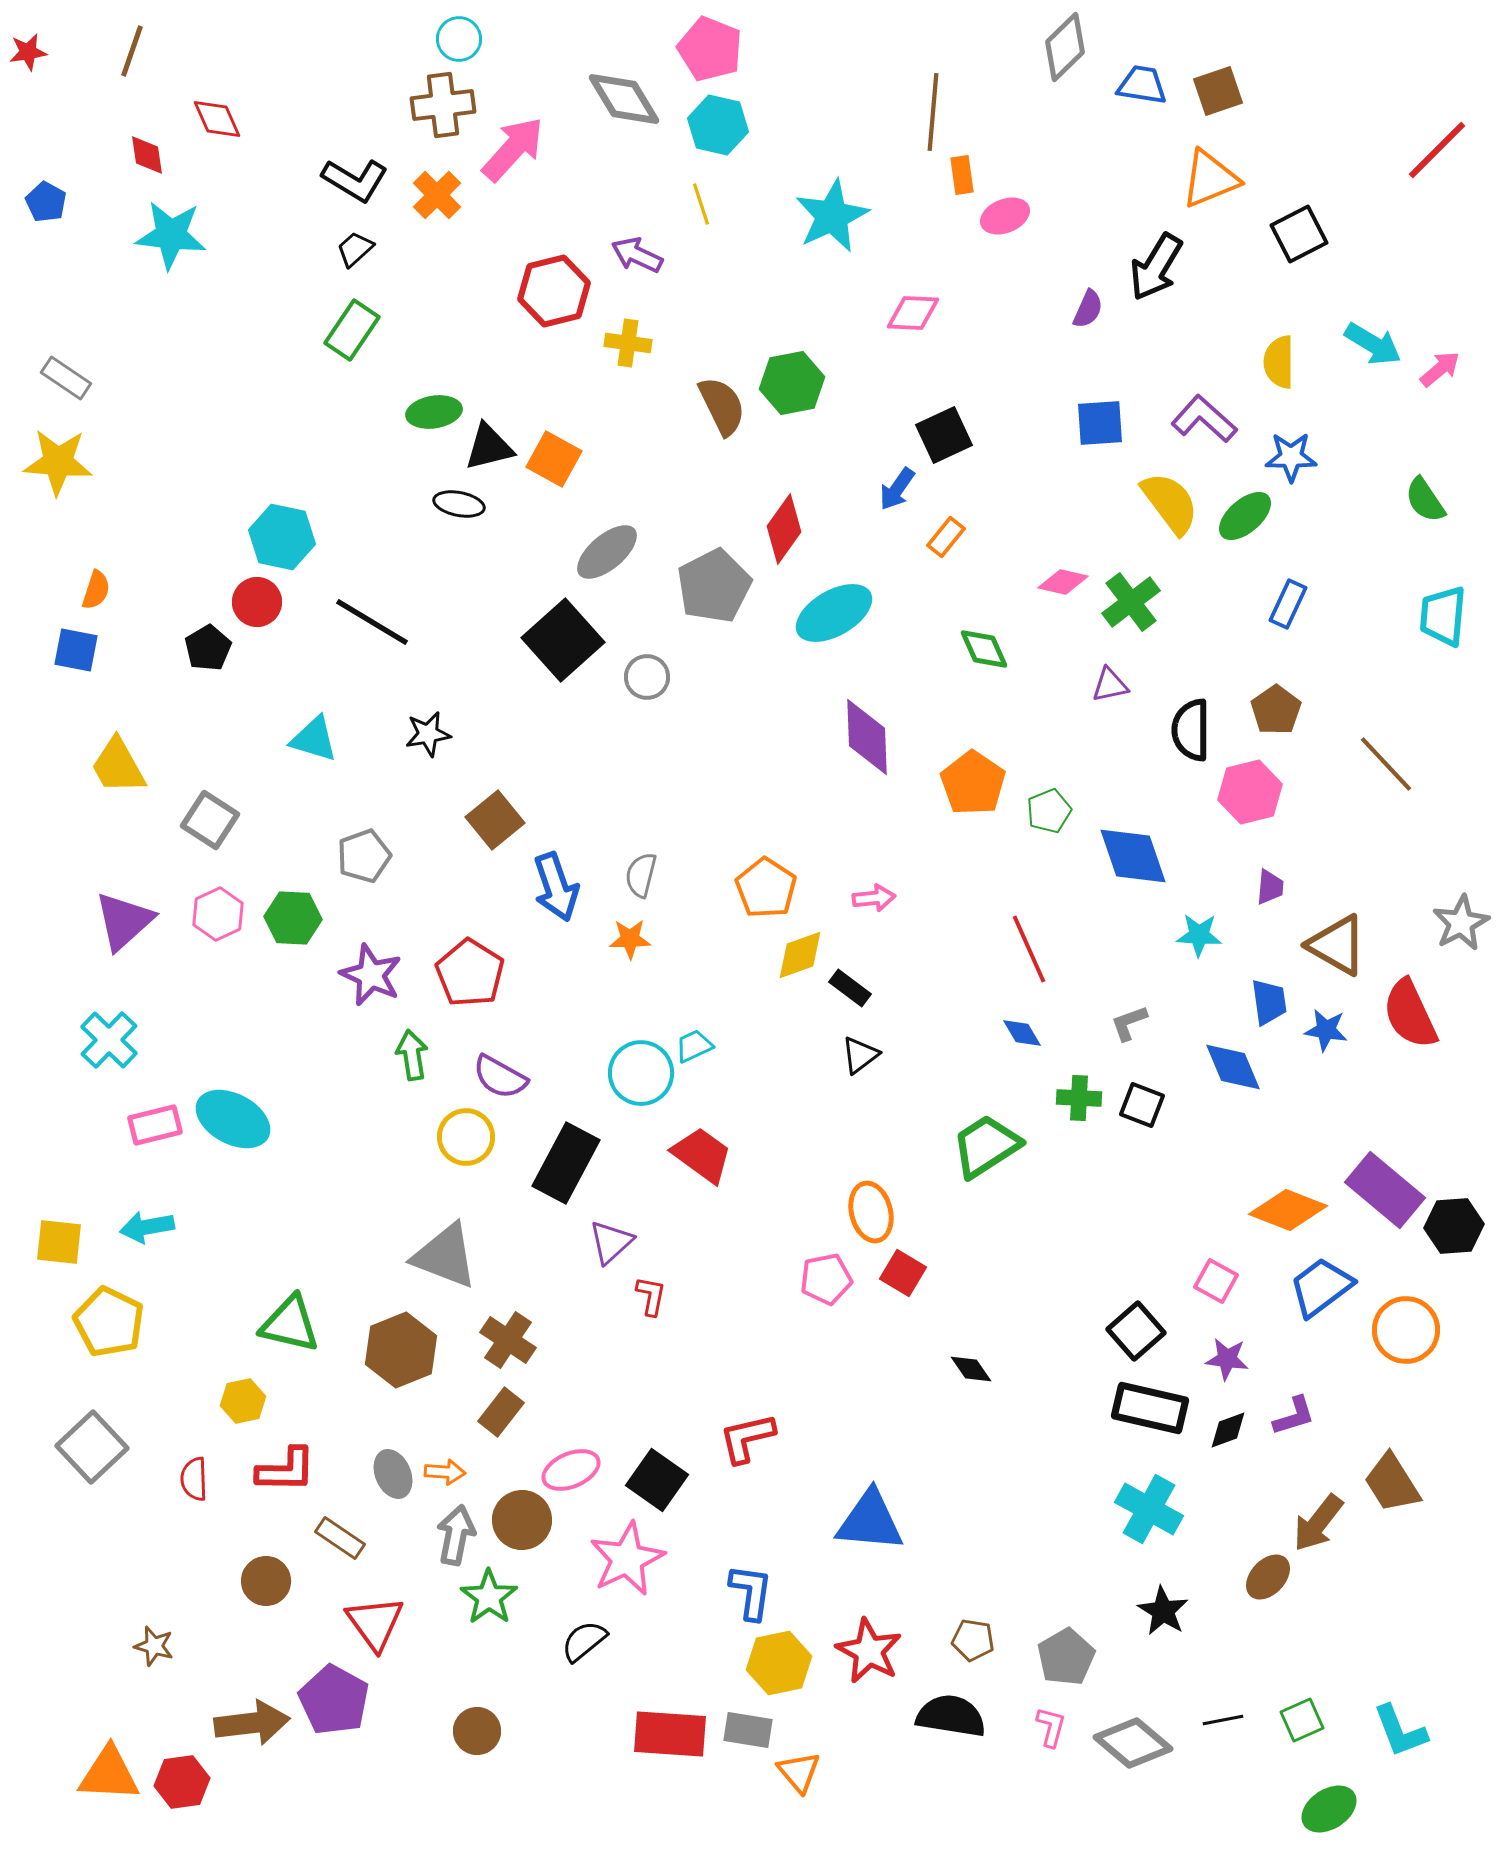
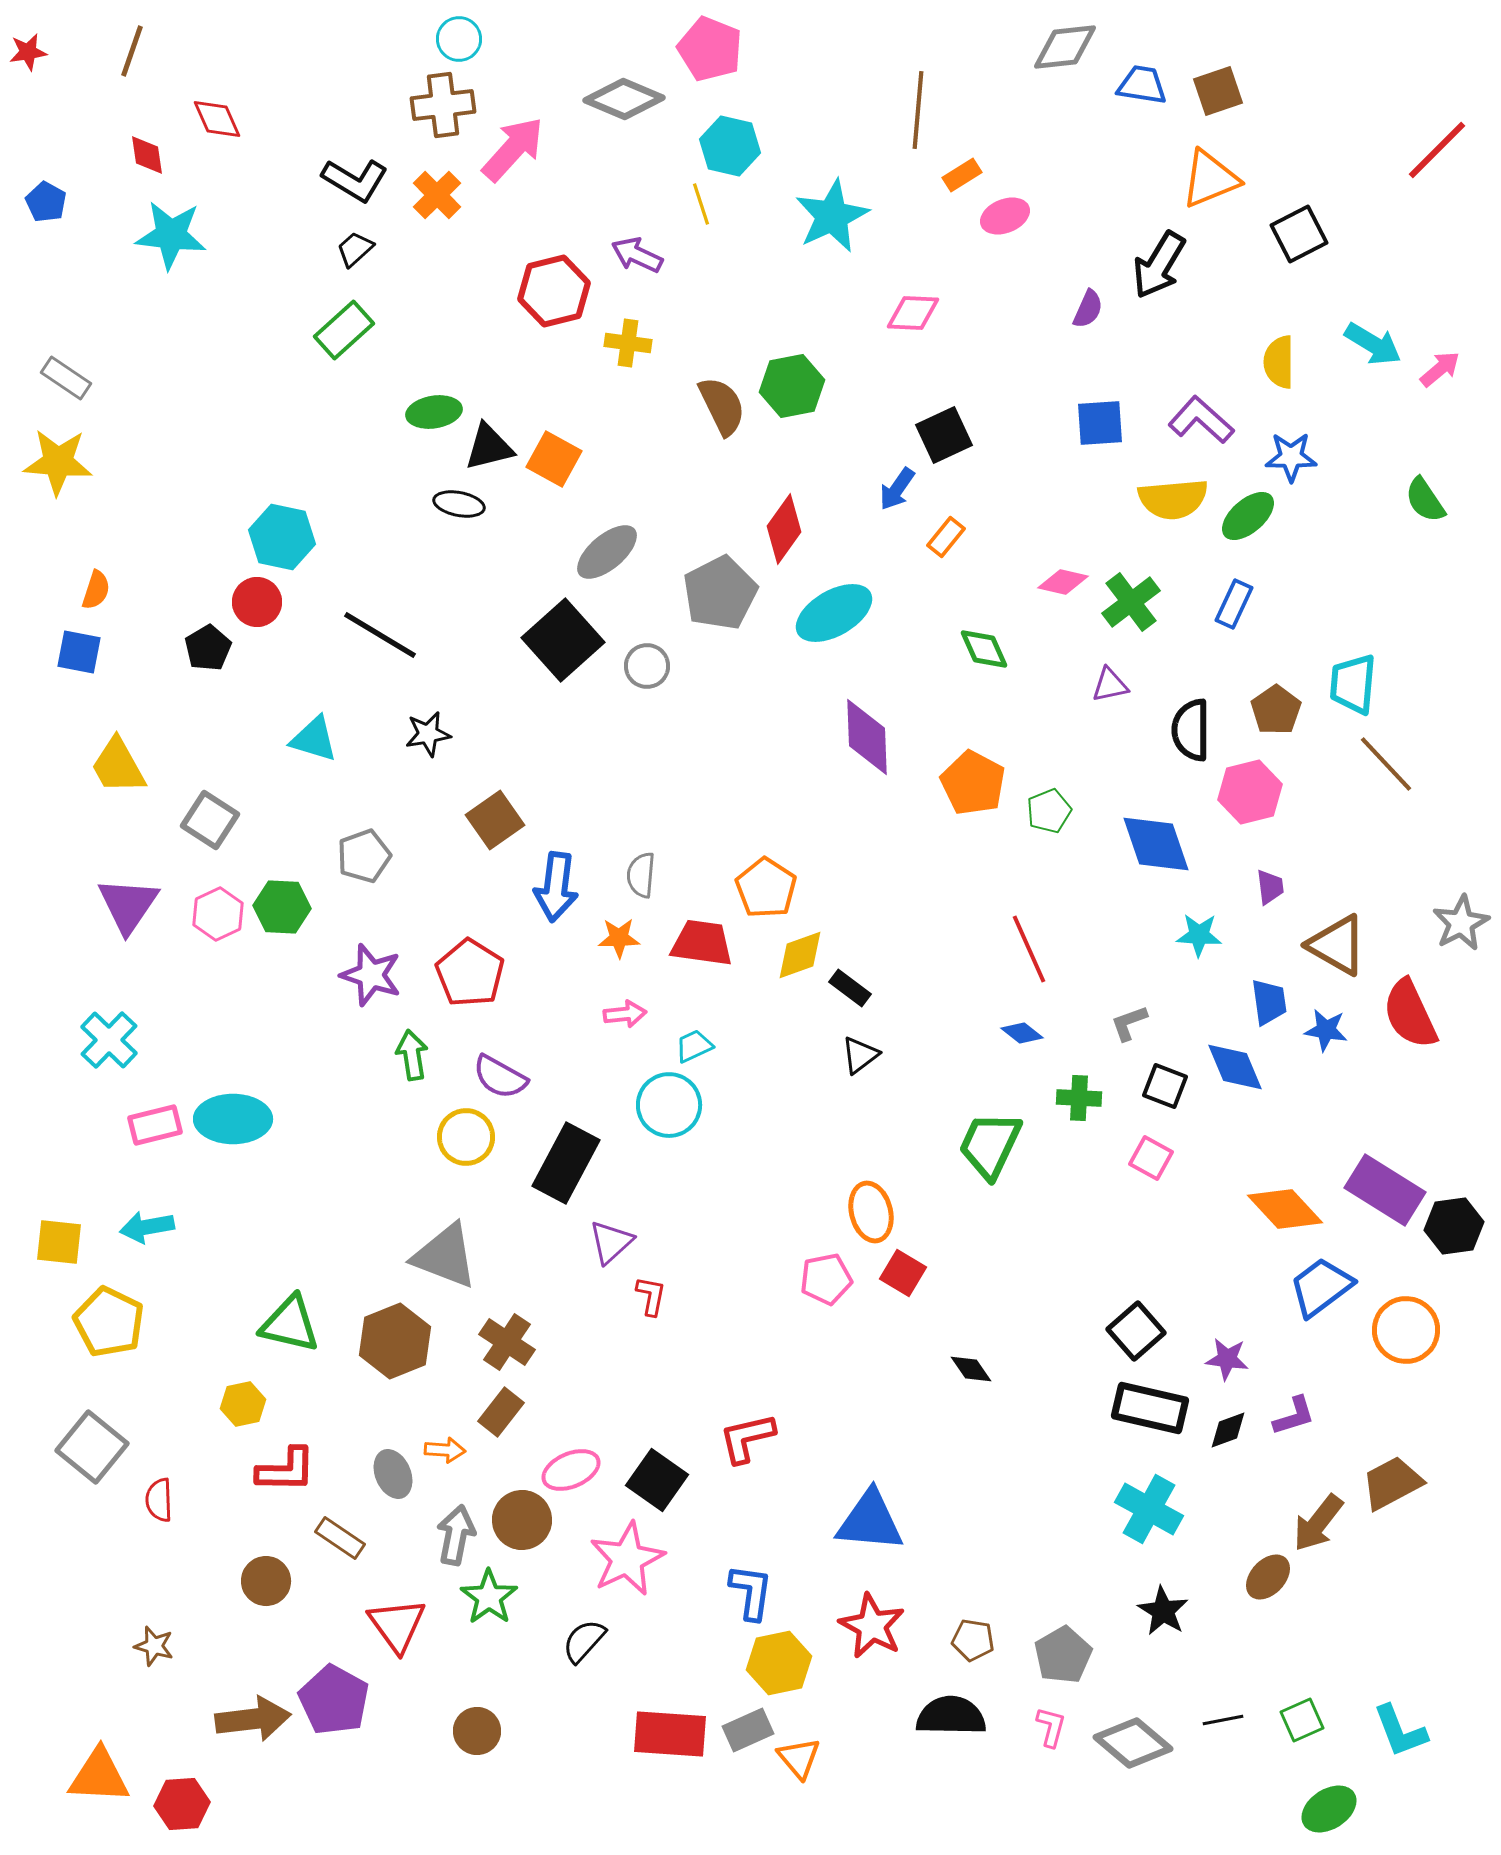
gray diamond at (1065, 47): rotated 38 degrees clockwise
gray diamond at (624, 99): rotated 36 degrees counterclockwise
brown line at (933, 112): moved 15 px left, 2 px up
cyan hexagon at (718, 125): moved 12 px right, 21 px down
orange rectangle at (962, 175): rotated 66 degrees clockwise
black arrow at (1156, 267): moved 3 px right, 2 px up
green rectangle at (352, 330): moved 8 px left; rotated 14 degrees clockwise
green hexagon at (792, 383): moved 3 px down
purple L-shape at (1204, 419): moved 3 px left, 1 px down
yellow semicircle at (1170, 503): moved 3 px right, 4 px up; rotated 122 degrees clockwise
green ellipse at (1245, 516): moved 3 px right
gray pentagon at (714, 586): moved 6 px right, 7 px down
blue rectangle at (1288, 604): moved 54 px left
cyan trapezoid at (1443, 616): moved 90 px left, 68 px down
black line at (372, 622): moved 8 px right, 13 px down
blue square at (76, 650): moved 3 px right, 2 px down
gray circle at (647, 677): moved 11 px up
orange pentagon at (973, 783): rotated 6 degrees counterclockwise
brown square at (495, 820): rotated 4 degrees clockwise
blue diamond at (1133, 856): moved 23 px right, 12 px up
gray semicircle at (641, 875): rotated 9 degrees counterclockwise
blue arrow at (556, 887): rotated 26 degrees clockwise
purple trapezoid at (1270, 887): rotated 12 degrees counterclockwise
pink arrow at (874, 898): moved 249 px left, 116 px down
green hexagon at (293, 918): moved 11 px left, 11 px up
purple triangle at (124, 921): moved 4 px right, 16 px up; rotated 14 degrees counterclockwise
orange star at (630, 939): moved 11 px left, 1 px up
purple star at (371, 975): rotated 6 degrees counterclockwise
blue diamond at (1022, 1033): rotated 21 degrees counterclockwise
blue diamond at (1233, 1067): moved 2 px right
cyan circle at (641, 1073): moved 28 px right, 32 px down
black square at (1142, 1105): moved 23 px right, 19 px up
cyan ellipse at (233, 1119): rotated 28 degrees counterclockwise
green trapezoid at (986, 1146): moved 4 px right, 1 px up; rotated 32 degrees counterclockwise
red trapezoid at (702, 1155): moved 212 px up; rotated 28 degrees counterclockwise
purple rectangle at (1385, 1190): rotated 8 degrees counterclockwise
orange diamond at (1288, 1210): moved 3 px left, 1 px up; rotated 26 degrees clockwise
black hexagon at (1454, 1226): rotated 4 degrees counterclockwise
pink square at (1216, 1281): moved 65 px left, 123 px up
brown cross at (508, 1340): moved 1 px left, 2 px down
brown hexagon at (401, 1350): moved 6 px left, 9 px up
yellow hexagon at (243, 1401): moved 3 px down
gray square at (92, 1447): rotated 8 degrees counterclockwise
orange arrow at (445, 1472): moved 22 px up
red semicircle at (194, 1479): moved 35 px left, 21 px down
brown trapezoid at (1392, 1483): rotated 94 degrees clockwise
red triangle at (375, 1623): moved 22 px right, 2 px down
black semicircle at (584, 1641): rotated 9 degrees counterclockwise
red star at (869, 1651): moved 3 px right, 25 px up
gray pentagon at (1066, 1657): moved 3 px left, 2 px up
black semicircle at (951, 1716): rotated 8 degrees counterclockwise
brown arrow at (252, 1723): moved 1 px right, 4 px up
gray rectangle at (748, 1730): rotated 33 degrees counterclockwise
orange triangle at (799, 1772): moved 14 px up
orange triangle at (109, 1774): moved 10 px left, 2 px down
red hexagon at (182, 1782): moved 22 px down; rotated 4 degrees clockwise
